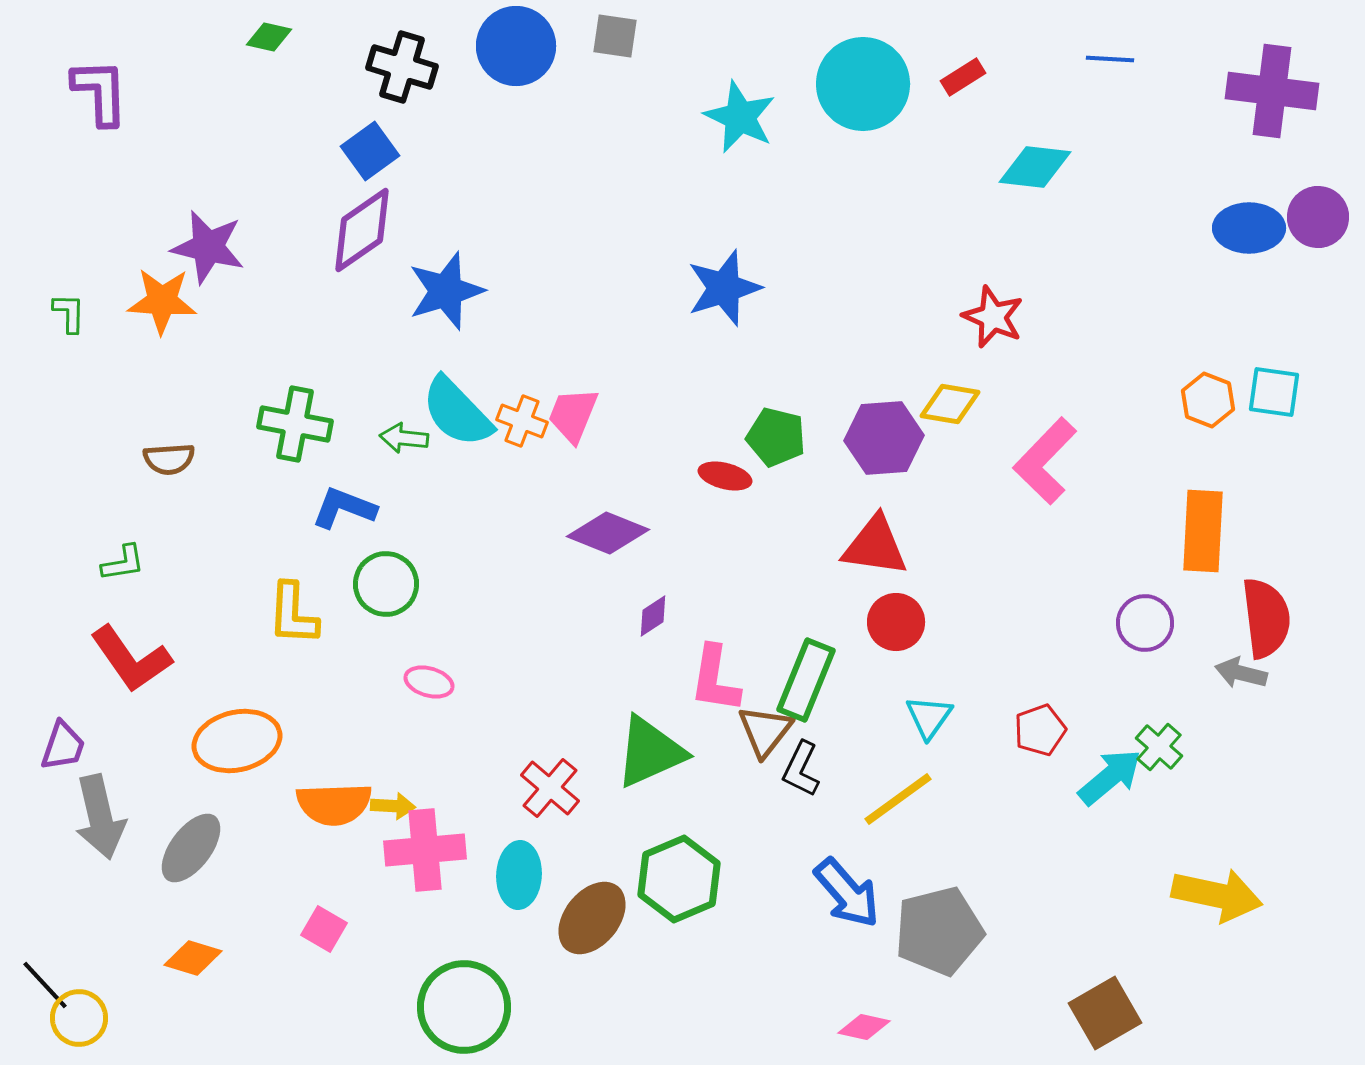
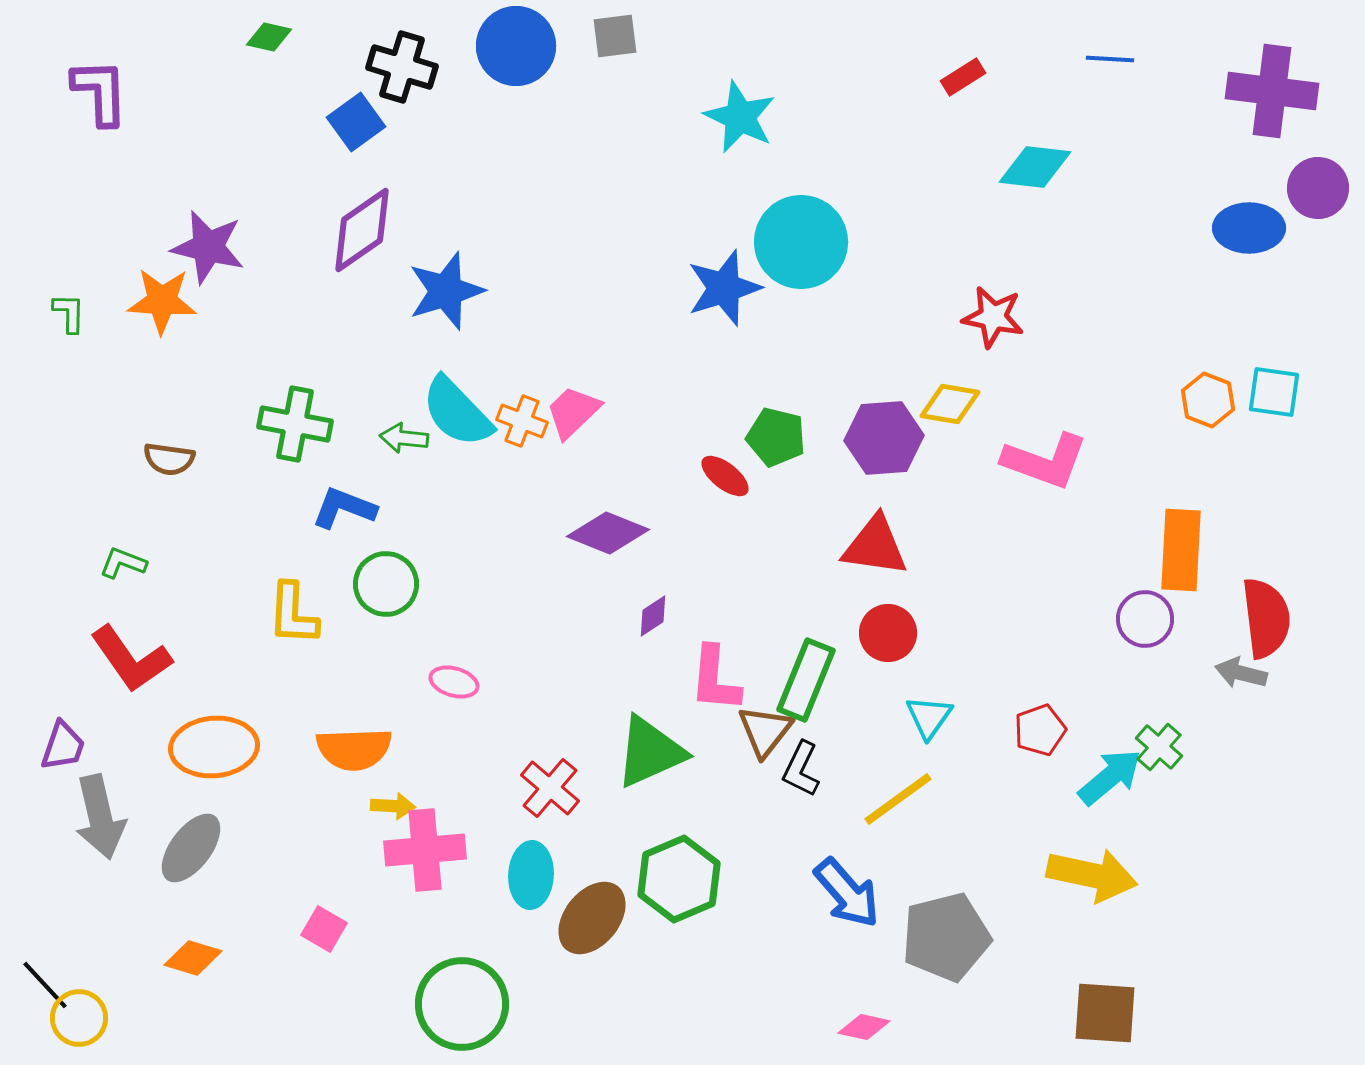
gray square at (615, 36): rotated 15 degrees counterclockwise
cyan circle at (863, 84): moved 62 px left, 158 px down
blue square at (370, 151): moved 14 px left, 29 px up
purple circle at (1318, 217): moved 29 px up
red star at (993, 317): rotated 12 degrees counterclockwise
pink trapezoid at (573, 415): moved 3 px up; rotated 24 degrees clockwise
brown semicircle at (169, 459): rotated 12 degrees clockwise
pink L-shape at (1045, 461): rotated 114 degrees counterclockwise
red ellipse at (725, 476): rotated 24 degrees clockwise
orange rectangle at (1203, 531): moved 22 px left, 19 px down
green L-shape at (123, 563): rotated 150 degrees counterclockwise
red circle at (896, 622): moved 8 px left, 11 px down
purple circle at (1145, 623): moved 4 px up
pink L-shape at (715, 679): rotated 4 degrees counterclockwise
pink ellipse at (429, 682): moved 25 px right
orange ellipse at (237, 741): moved 23 px left, 6 px down; rotated 8 degrees clockwise
orange semicircle at (334, 804): moved 20 px right, 55 px up
cyan ellipse at (519, 875): moved 12 px right
yellow arrow at (1217, 895): moved 125 px left, 20 px up
gray pentagon at (939, 931): moved 7 px right, 6 px down
green circle at (464, 1007): moved 2 px left, 3 px up
brown square at (1105, 1013): rotated 34 degrees clockwise
